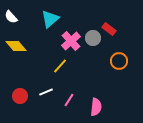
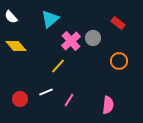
red rectangle: moved 9 px right, 6 px up
yellow line: moved 2 px left
red circle: moved 3 px down
pink semicircle: moved 12 px right, 2 px up
